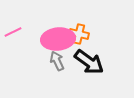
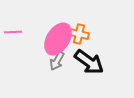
pink line: rotated 24 degrees clockwise
pink ellipse: rotated 52 degrees counterclockwise
gray arrow: rotated 126 degrees counterclockwise
